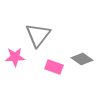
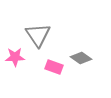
gray triangle: rotated 12 degrees counterclockwise
gray diamond: moved 1 px left, 1 px up
